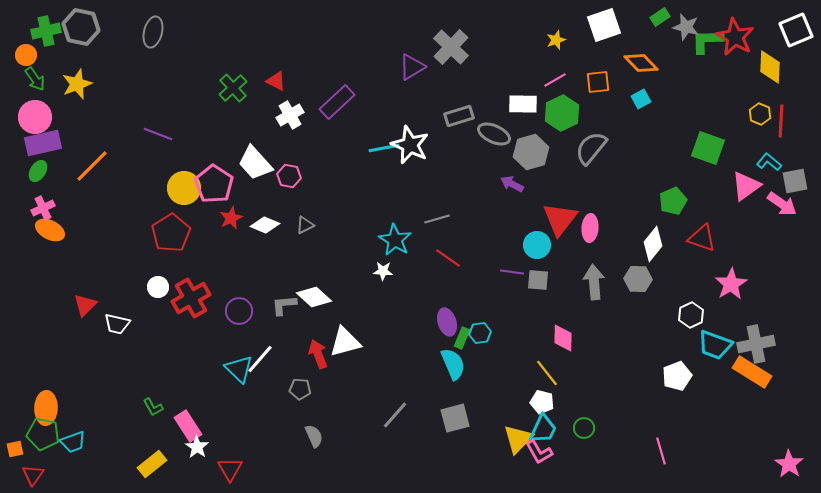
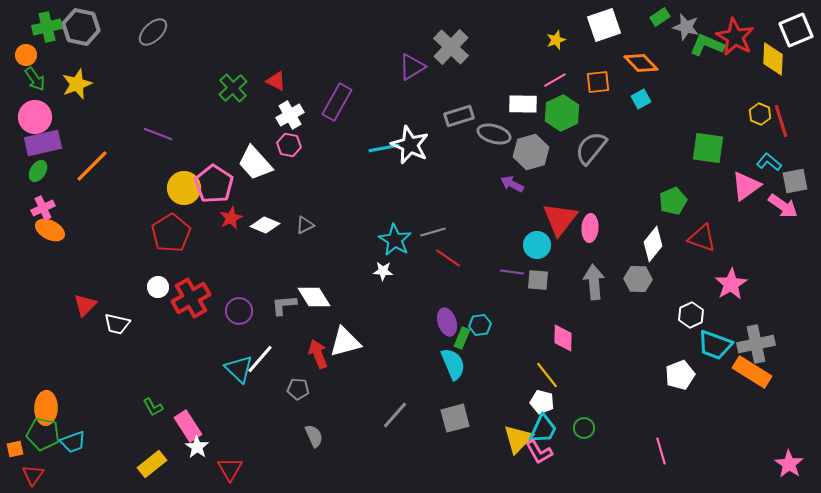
green cross at (46, 31): moved 1 px right, 4 px up
gray ellipse at (153, 32): rotated 32 degrees clockwise
green L-shape at (707, 41): moved 4 px down; rotated 24 degrees clockwise
yellow diamond at (770, 67): moved 3 px right, 8 px up
purple rectangle at (337, 102): rotated 18 degrees counterclockwise
red line at (781, 121): rotated 20 degrees counterclockwise
gray ellipse at (494, 134): rotated 8 degrees counterclockwise
green square at (708, 148): rotated 12 degrees counterclockwise
pink hexagon at (289, 176): moved 31 px up
pink arrow at (782, 204): moved 1 px right, 2 px down
gray line at (437, 219): moved 4 px left, 13 px down
white diamond at (314, 297): rotated 16 degrees clockwise
cyan hexagon at (480, 333): moved 8 px up
yellow line at (547, 373): moved 2 px down
white pentagon at (677, 376): moved 3 px right, 1 px up
gray pentagon at (300, 389): moved 2 px left
